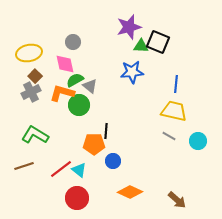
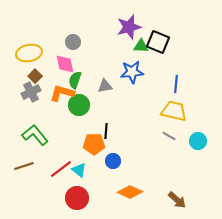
green semicircle: rotated 42 degrees counterclockwise
gray triangle: moved 15 px right; rotated 49 degrees counterclockwise
green L-shape: rotated 20 degrees clockwise
